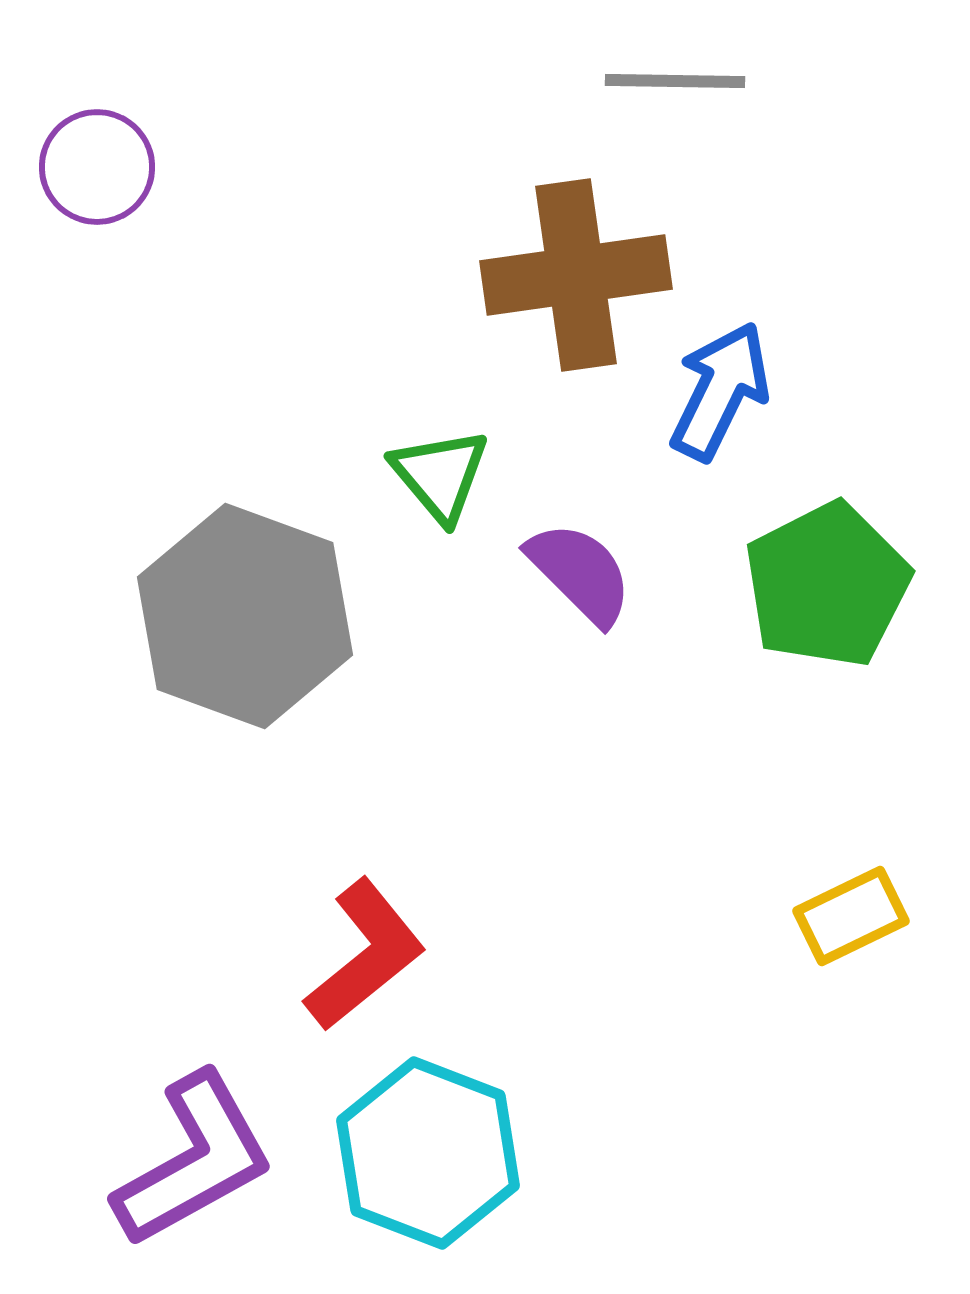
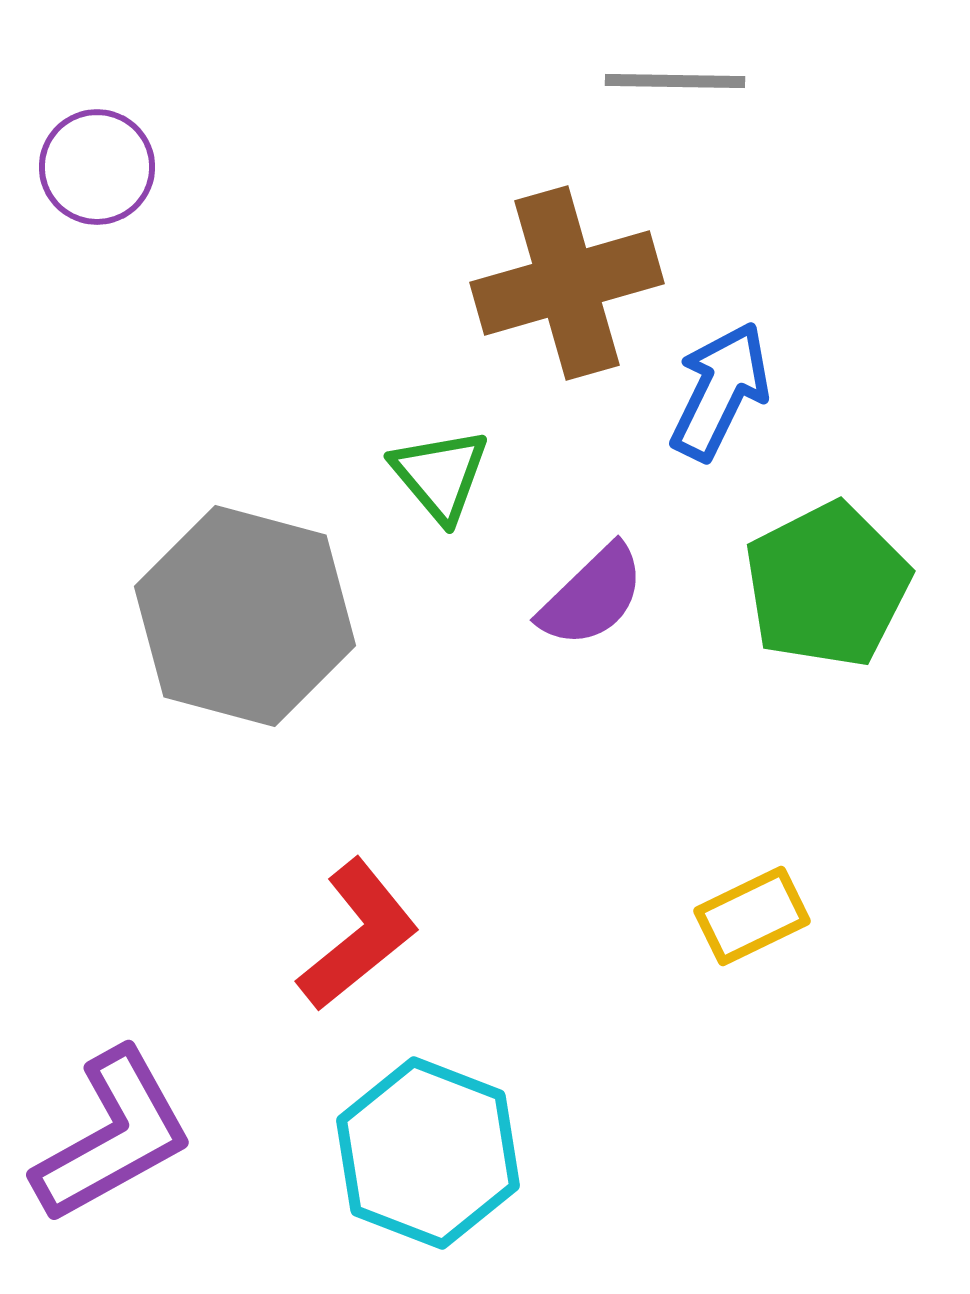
brown cross: moved 9 px left, 8 px down; rotated 8 degrees counterclockwise
purple semicircle: moved 12 px right, 23 px down; rotated 91 degrees clockwise
gray hexagon: rotated 5 degrees counterclockwise
yellow rectangle: moved 99 px left
red L-shape: moved 7 px left, 20 px up
purple L-shape: moved 81 px left, 24 px up
